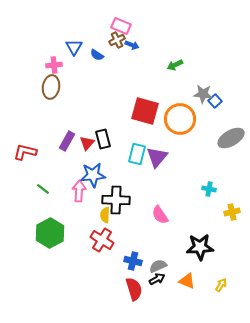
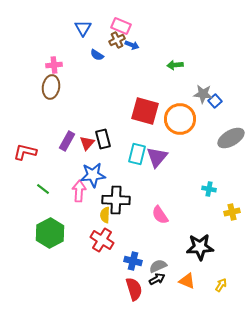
blue triangle: moved 9 px right, 19 px up
green arrow: rotated 21 degrees clockwise
